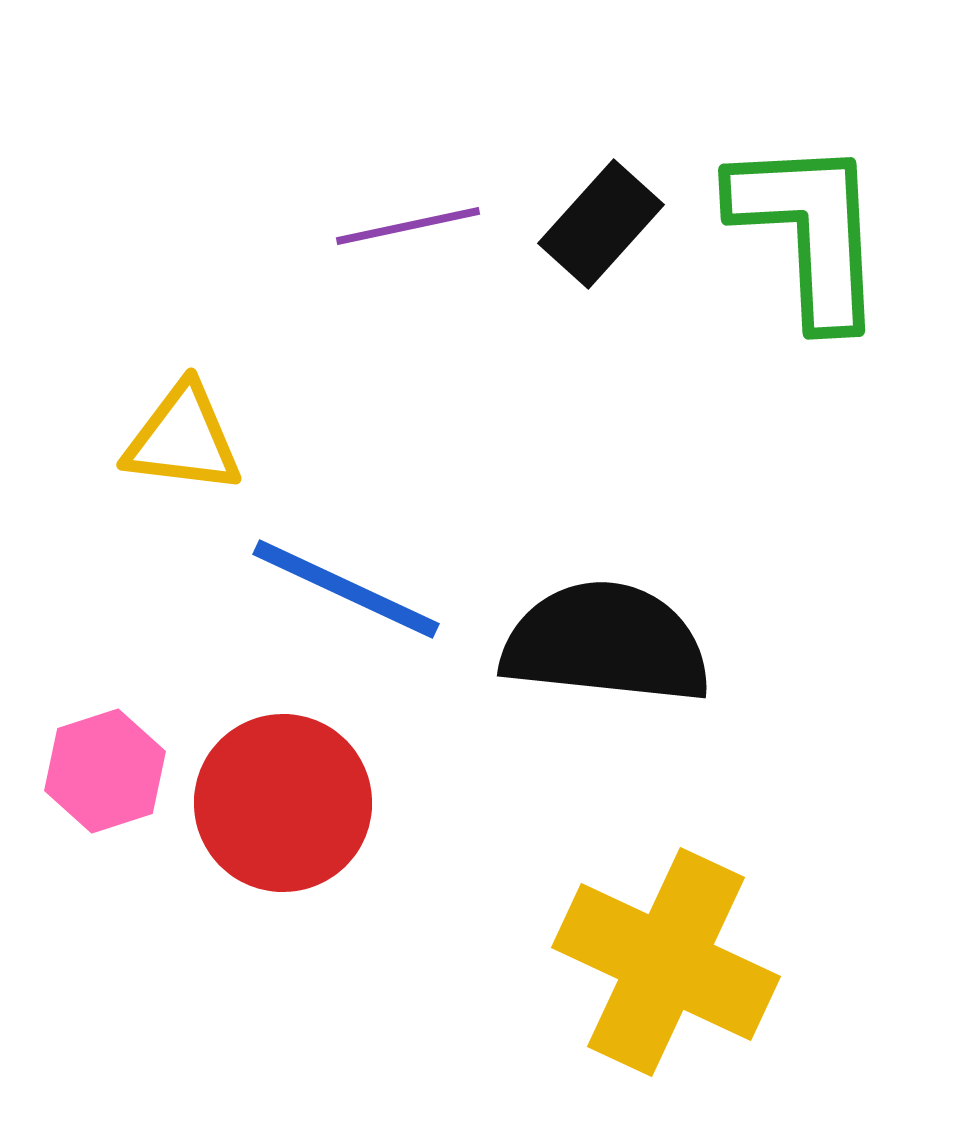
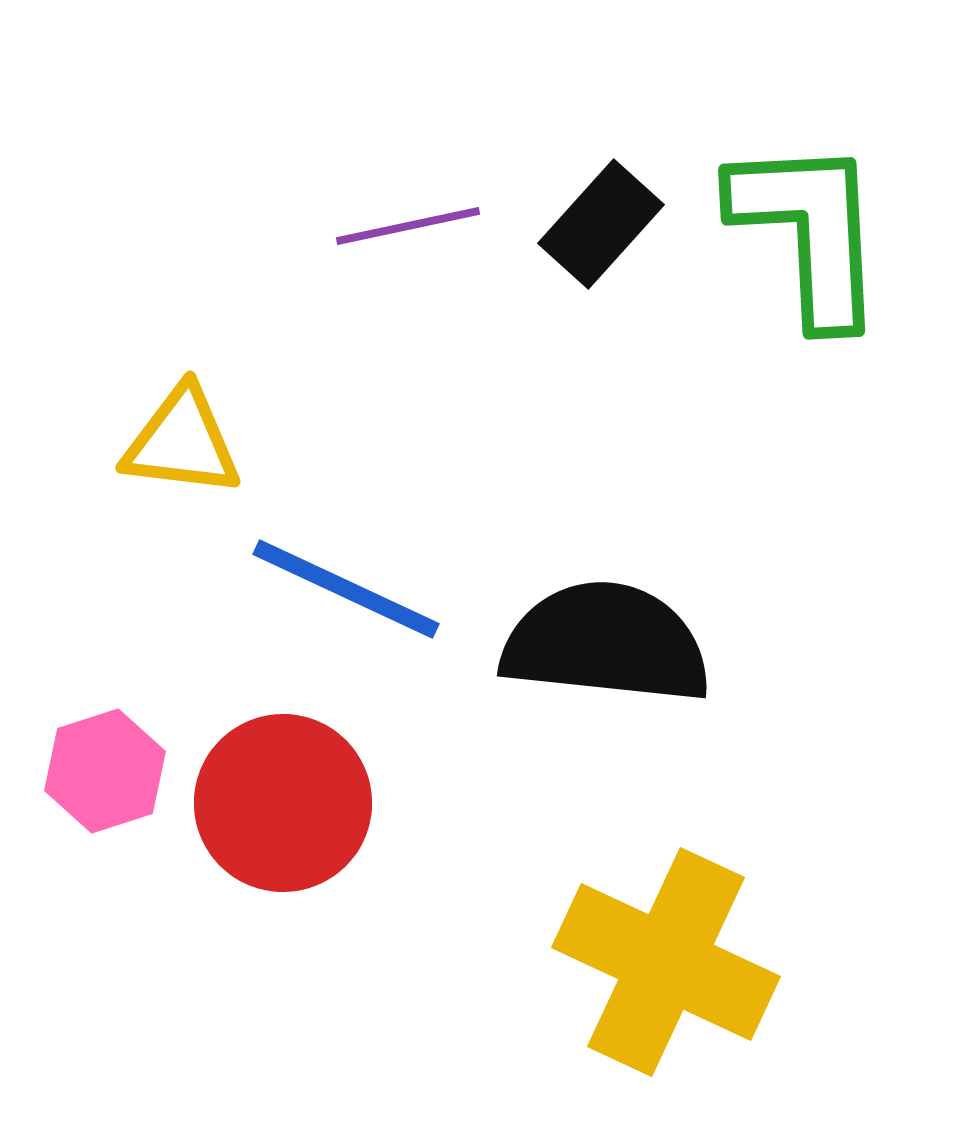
yellow triangle: moved 1 px left, 3 px down
